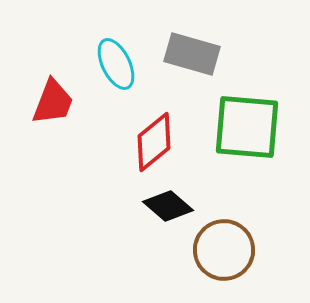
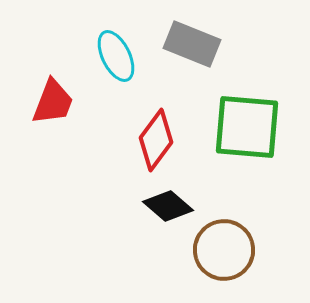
gray rectangle: moved 10 px up; rotated 6 degrees clockwise
cyan ellipse: moved 8 px up
red diamond: moved 2 px right, 2 px up; rotated 14 degrees counterclockwise
